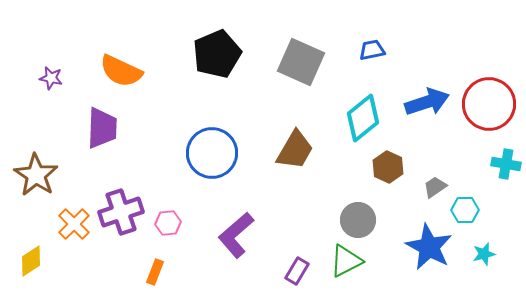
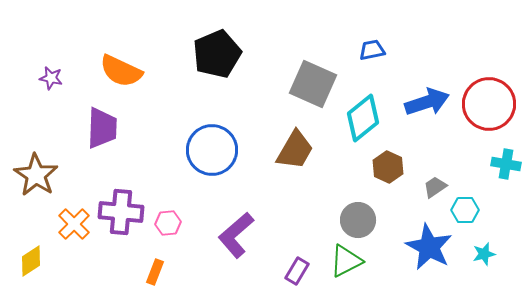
gray square: moved 12 px right, 22 px down
blue circle: moved 3 px up
purple cross: rotated 24 degrees clockwise
